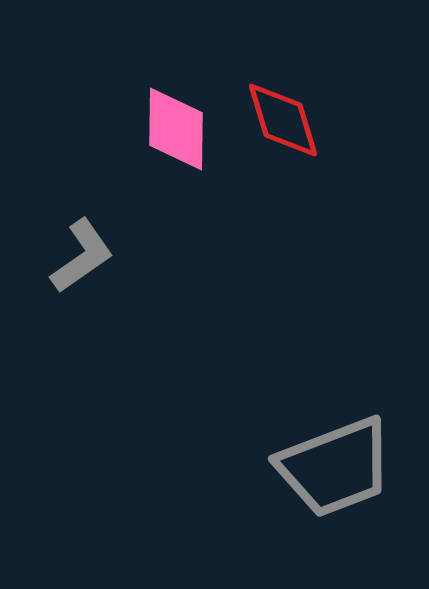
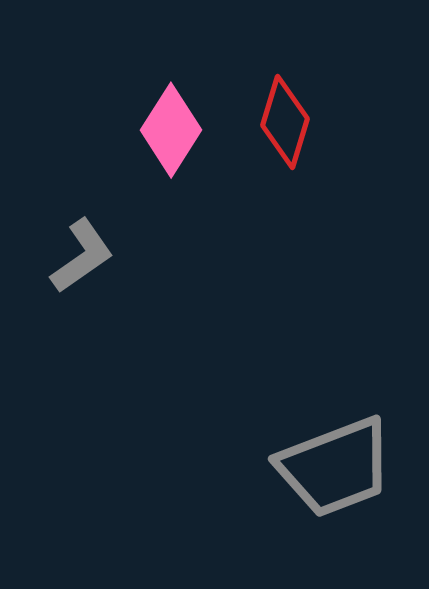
red diamond: moved 2 px right, 2 px down; rotated 34 degrees clockwise
pink diamond: moved 5 px left, 1 px down; rotated 32 degrees clockwise
